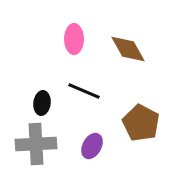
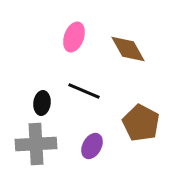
pink ellipse: moved 2 px up; rotated 20 degrees clockwise
